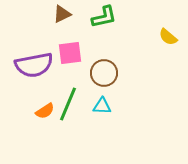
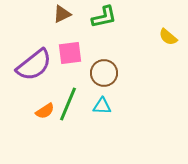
purple semicircle: rotated 27 degrees counterclockwise
